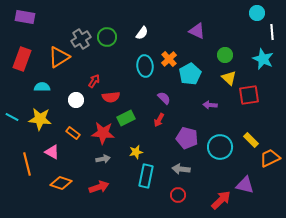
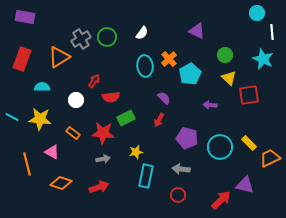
yellow rectangle at (251, 140): moved 2 px left, 3 px down
